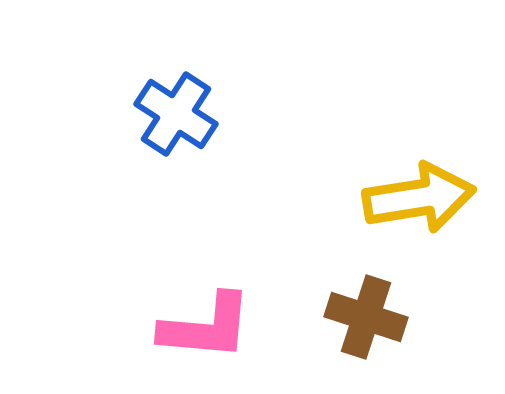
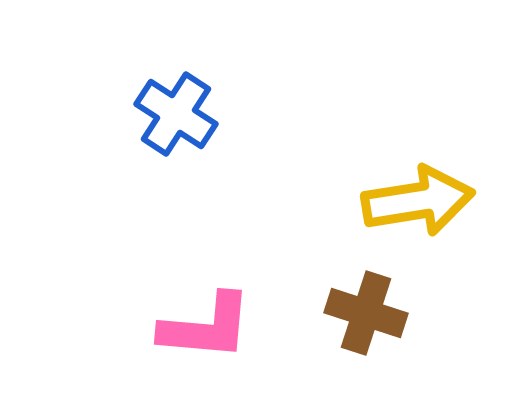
yellow arrow: moved 1 px left, 3 px down
brown cross: moved 4 px up
